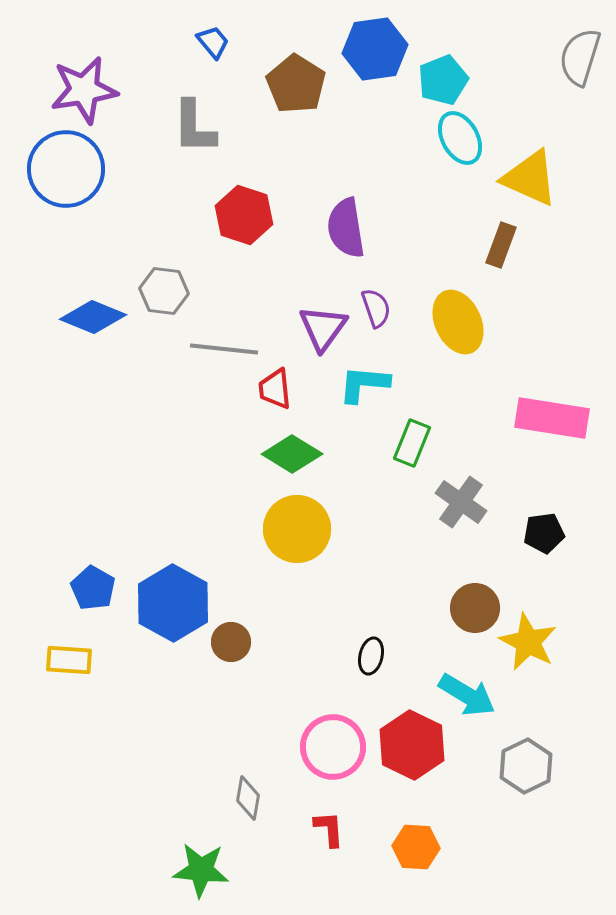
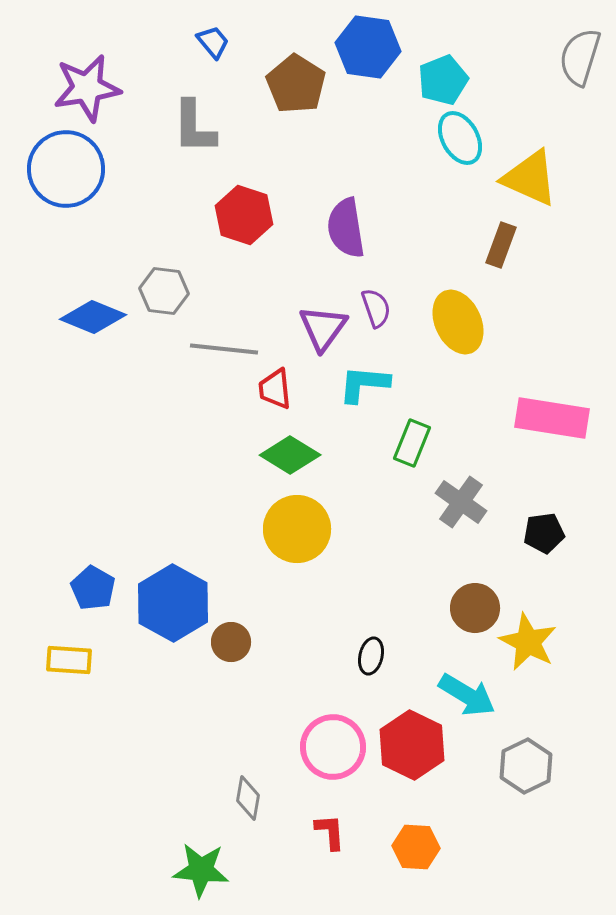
blue hexagon at (375, 49): moved 7 px left, 2 px up; rotated 16 degrees clockwise
purple star at (84, 90): moved 3 px right, 2 px up
green diamond at (292, 454): moved 2 px left, 1 px down
red L-shape at (329, 829): moved 1 px right, 3 px down
